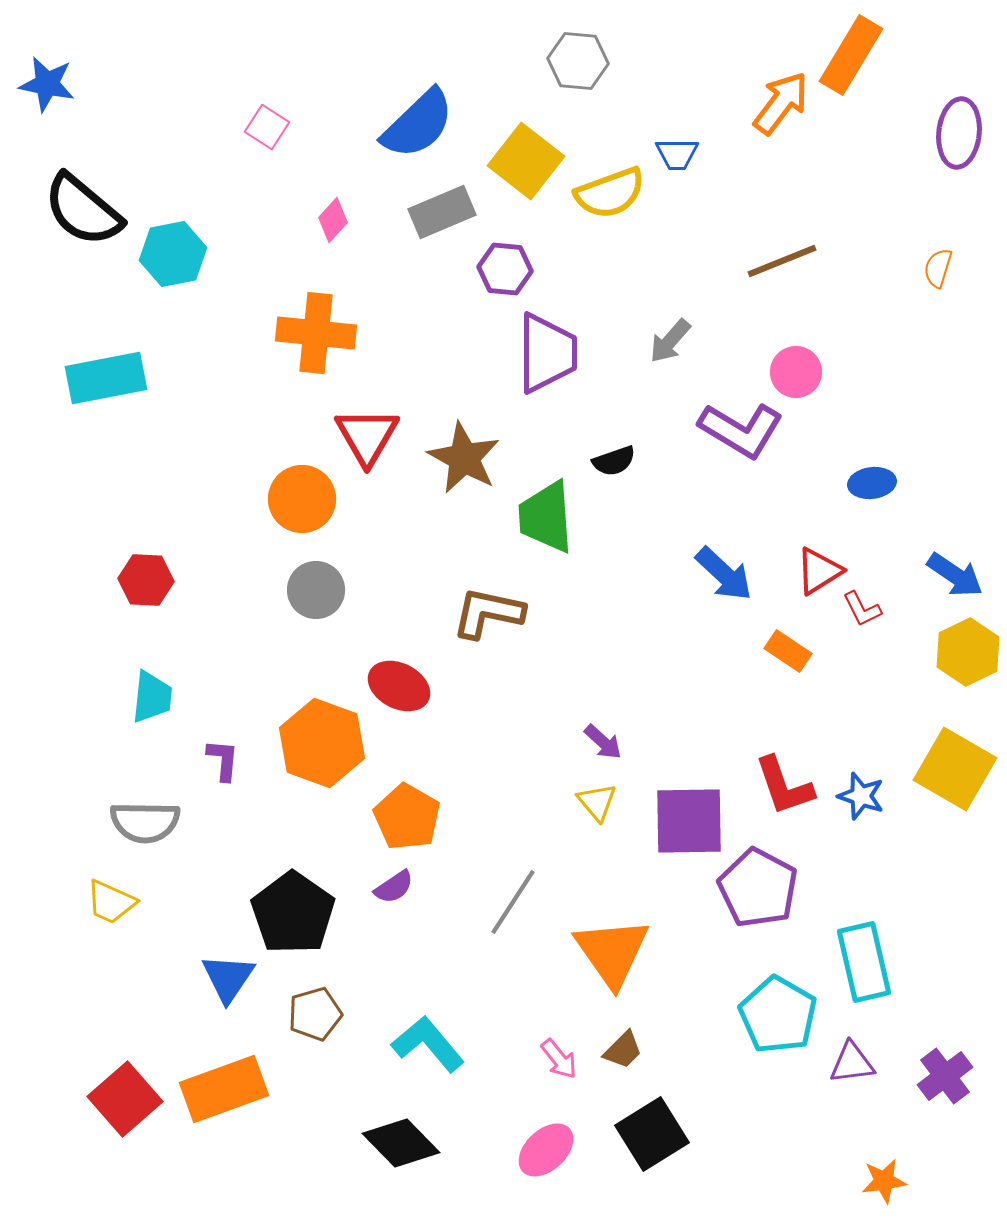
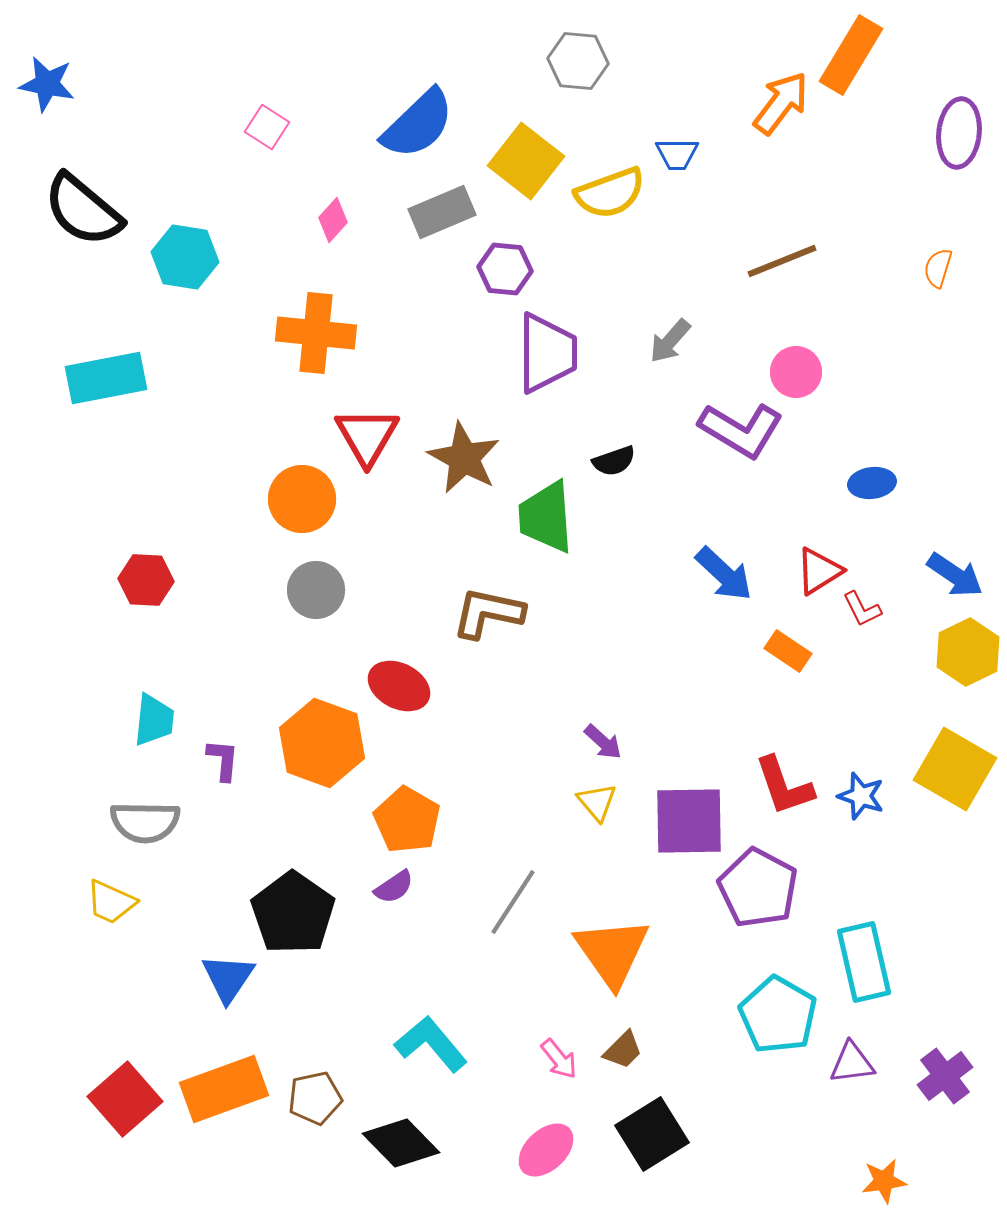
cyan hexagon at (173, 254): moved 12 px right, 3 px down; rotated 20 degrees clockwise
cyan trapezoid at (152, 697): moved 2 px right, 23 px down
orange pentagon at (407, 817): moved 3 px down
brown pentagon at (315, 1014): moved 84 px down; rotated 4 degrees clockwise
cyan L-shape at (428, 1044): moved 3 px right
